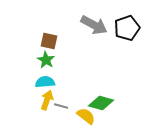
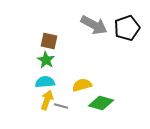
yellow semicircle: moved 4 px left, 31 px up; rotated 54 degrees counterclockwise
